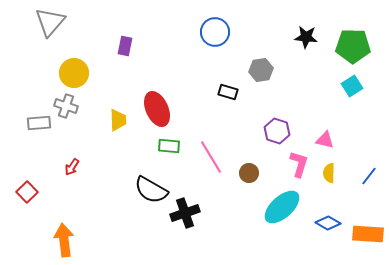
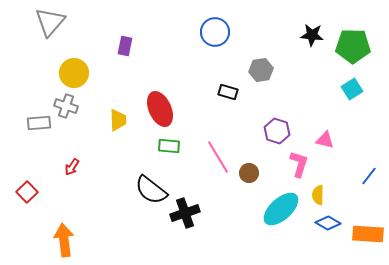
black star: moved 6 px right, 2 px up
cyan square: moved 3 px down
red ellipse: moved 3 px right
pink line: moved 7 px right
yellow semicircle: moved 11 px left, 22 px down
black semicircle: rotated 8 degrees clockwise
cyan ellipse: moved 1 px left, 2 px down
